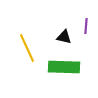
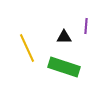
black triangle: rotated 14 degrees counterclockwise
green rectangle: rotated 16 degrees clockwise
